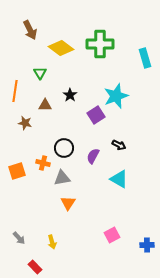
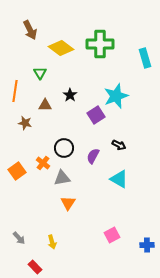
orange cross: rotated 24 degrees clockwise
orange square: rotated 18 degrees counterclockwise
